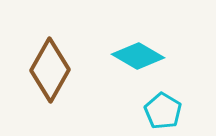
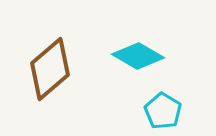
brown diamond: moved 1 px up; rotated 20 degrees clockwise
